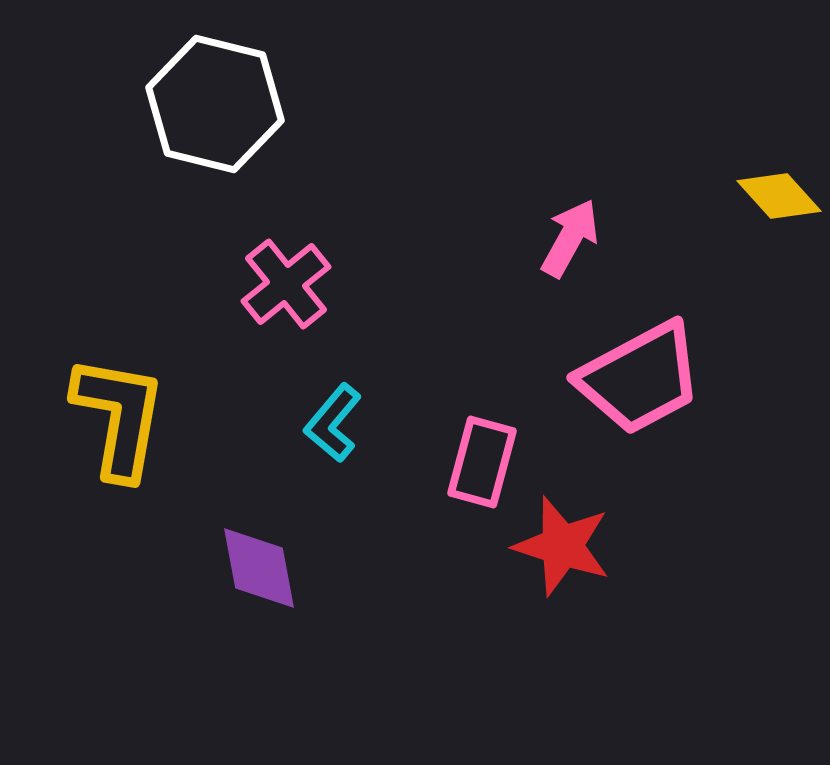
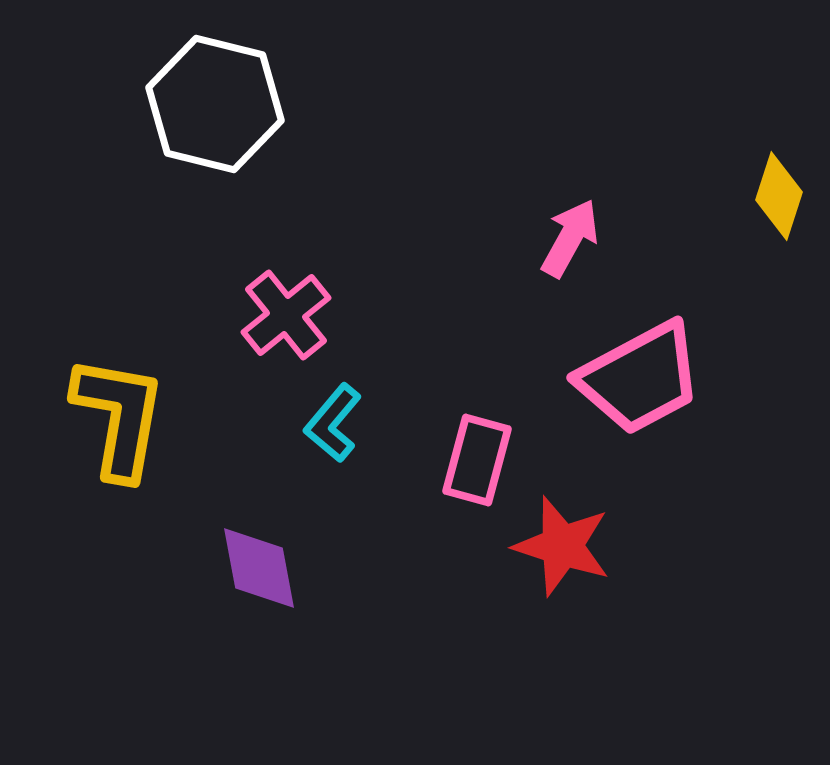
yellow diamond: rotated 60 degrees clockwise
pink cross: moved 31 px down
pink rectangle: moved 5 px left, 2 px up
